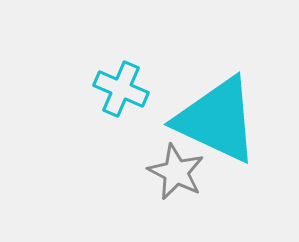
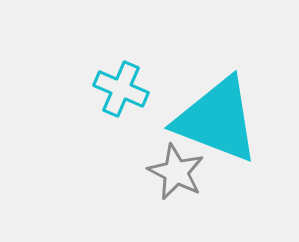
cyan triangle: rotated 4 degrees counterclockwise
